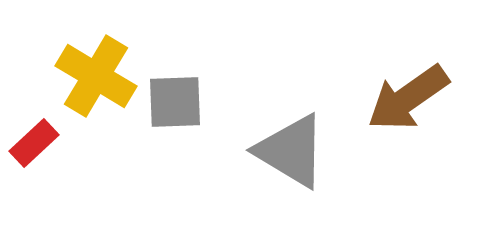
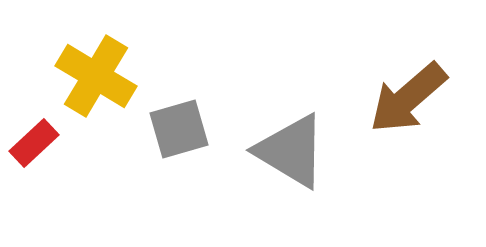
brown arrow: rotated 6 degrees counterclockwise
gray square: moved 4 px right, 27 px down; rotated 14 degrees counterclockwise
